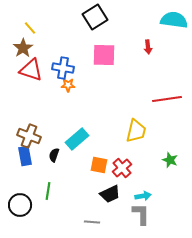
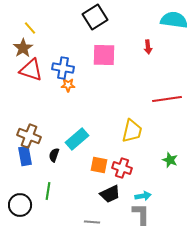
yellow trapezoid: moved 4 px left
red cross: rotated 30 degrees counterclockwise
